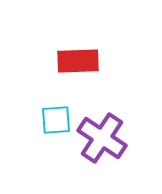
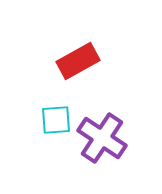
red rectangle: rotated 27 degrees counterclockwise
